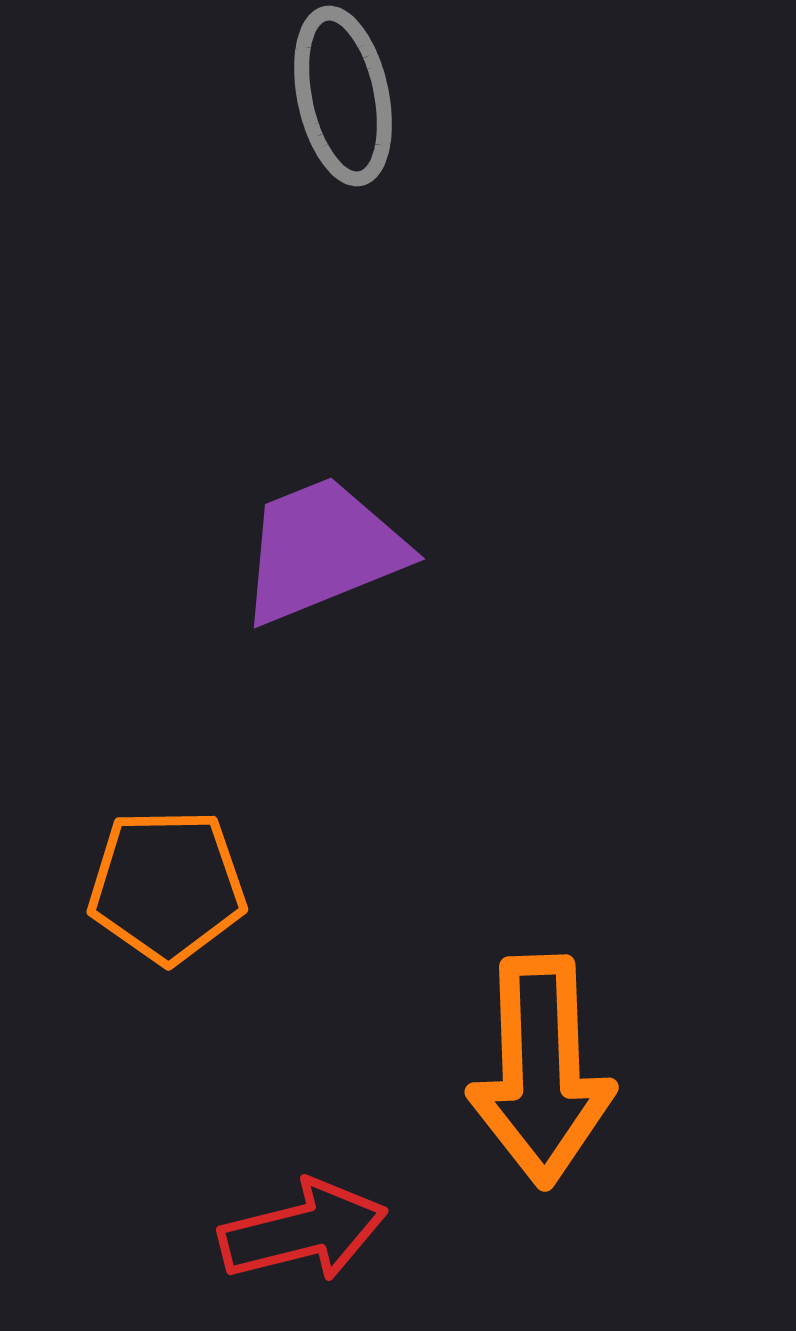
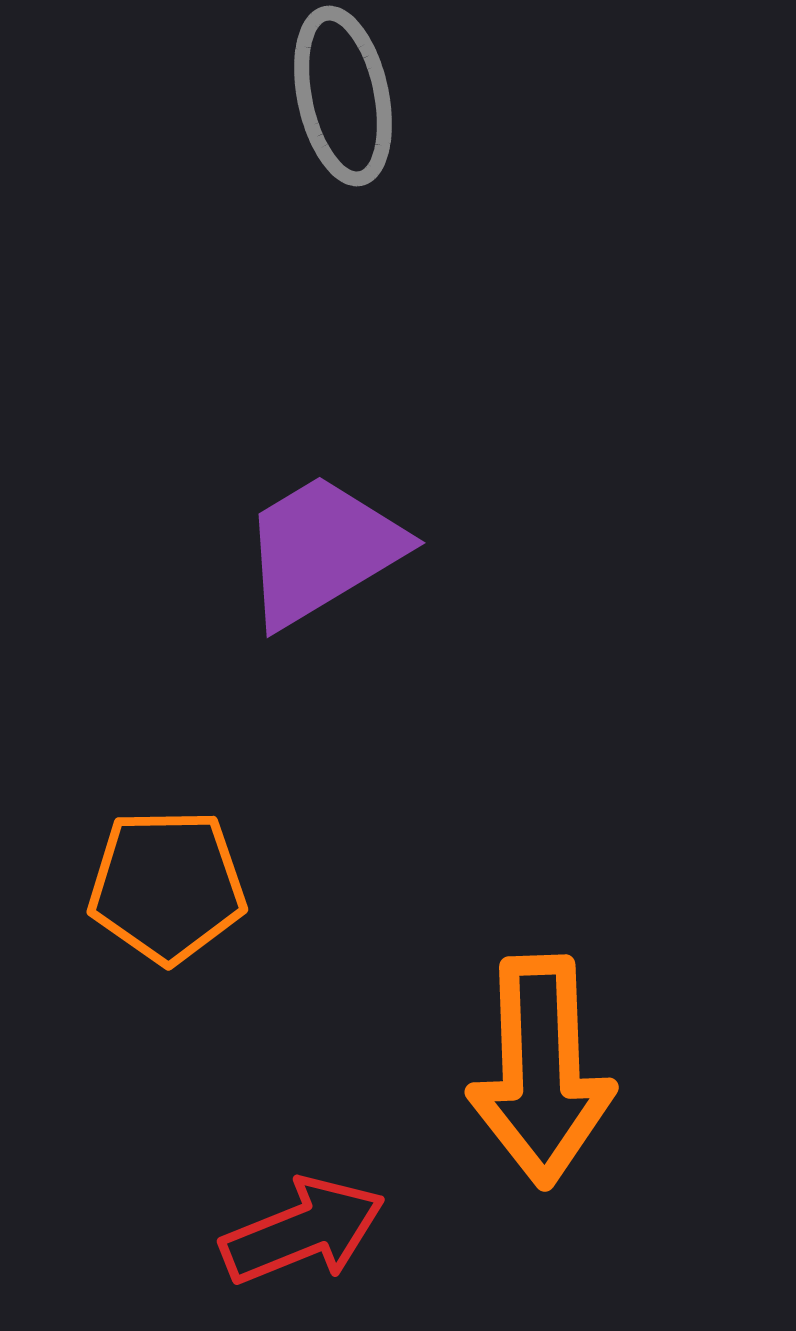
purple trapezoid: rotated 9 degrees counterclockwise
red arrow: rotated 8 degrees counterclockwise
